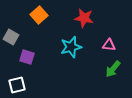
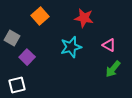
orange square: moved 1 px right, 1 px down
gray square: moved 1 px right, 1 px down
pink triangle: rotated 24 degrees clockwise
purple square: rotated 28 degrees clockwise
